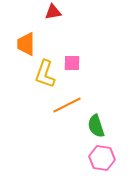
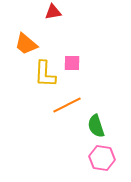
orange trapezoid: rotated 50 degrees counterclockwise
yellow L-shape: rotated 16 degrees counterclockwise
